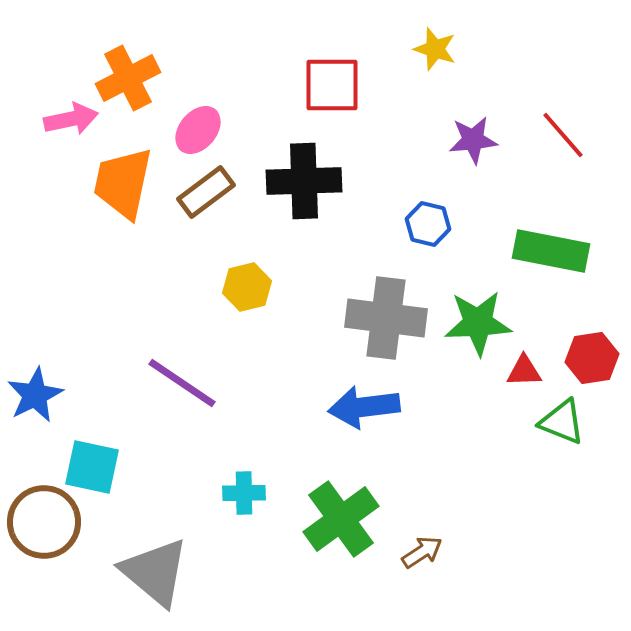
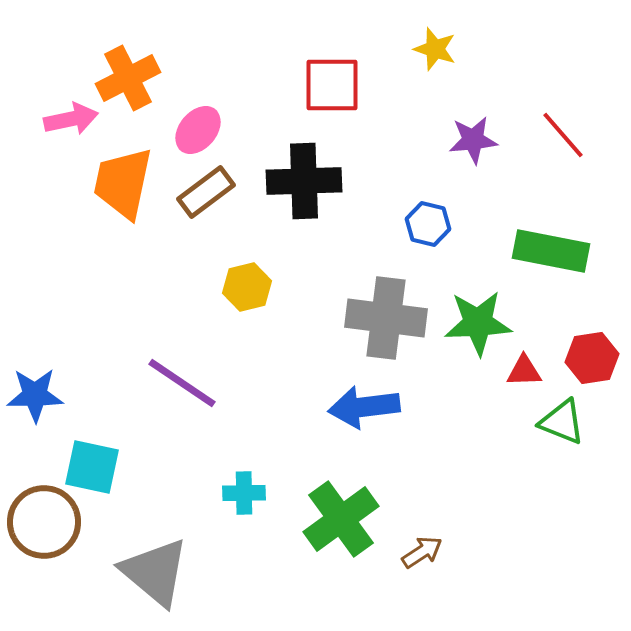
blue star: rotated 26 degrees clockwise
